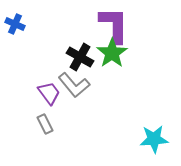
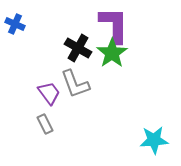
black cross: moved 2 px left, 9 px up
gray L-shape: moved 1 px right, 1 px up; rotated 20 degrees clockwise
cyan star: moved 1 px down
